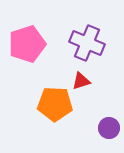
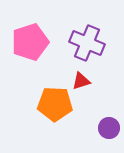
pink pentagon: moved 3 px right, 2 px up
